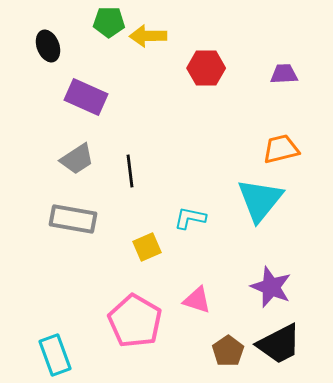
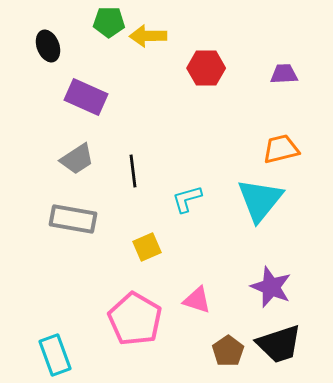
black line: moved 3 px right
cyan L-shape: moved 3 px left, 19 px up; rotated 28 degrees counterclockwise
pink pentagon: moved 2 px up
black trapezoid: rotated 9 degrees clockwise
